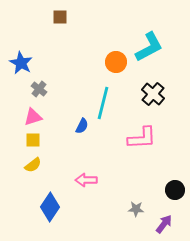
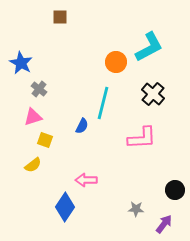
yellow square: moved 12 px right; rotated 21 degrees clockwise
blue diamond: moved 15 px right
